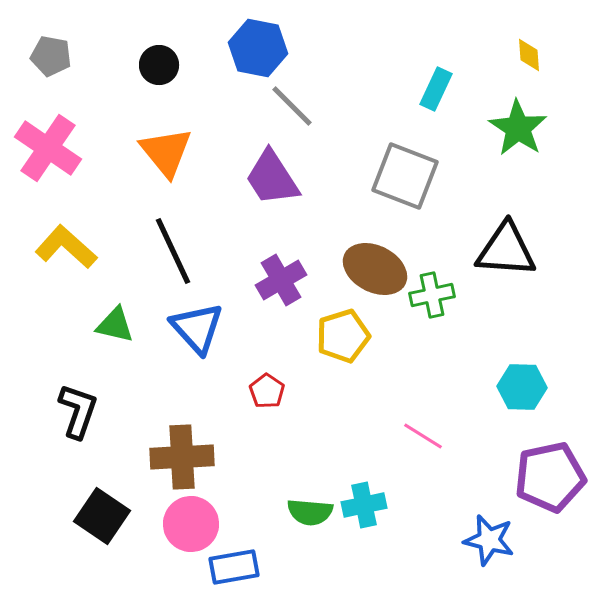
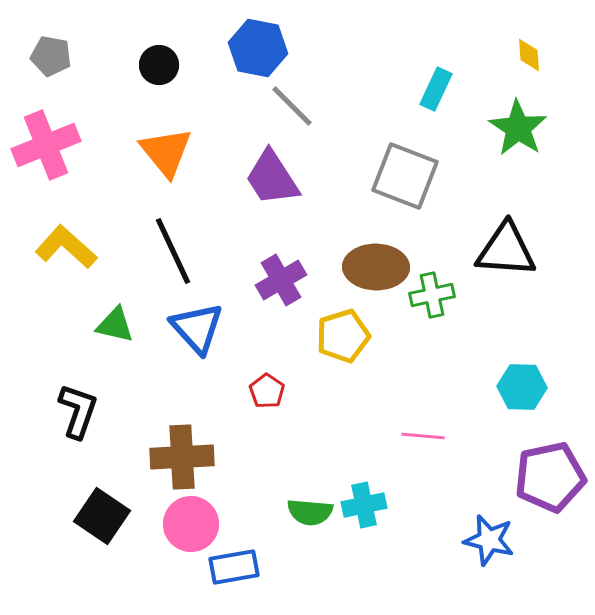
pink cross: moved 2 px left, 3 px up; rotated 34 degrees clockwise
brown ellipse: moved 1 px right, 2 px up; rotated 26 degrees counterclockwise
pink line: rotated 27 degrees counterclockwise
